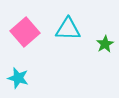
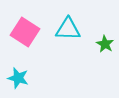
pink square: rotated 16 degrees counterclockwise
green star: rotated 12 degrees counterclockwise
